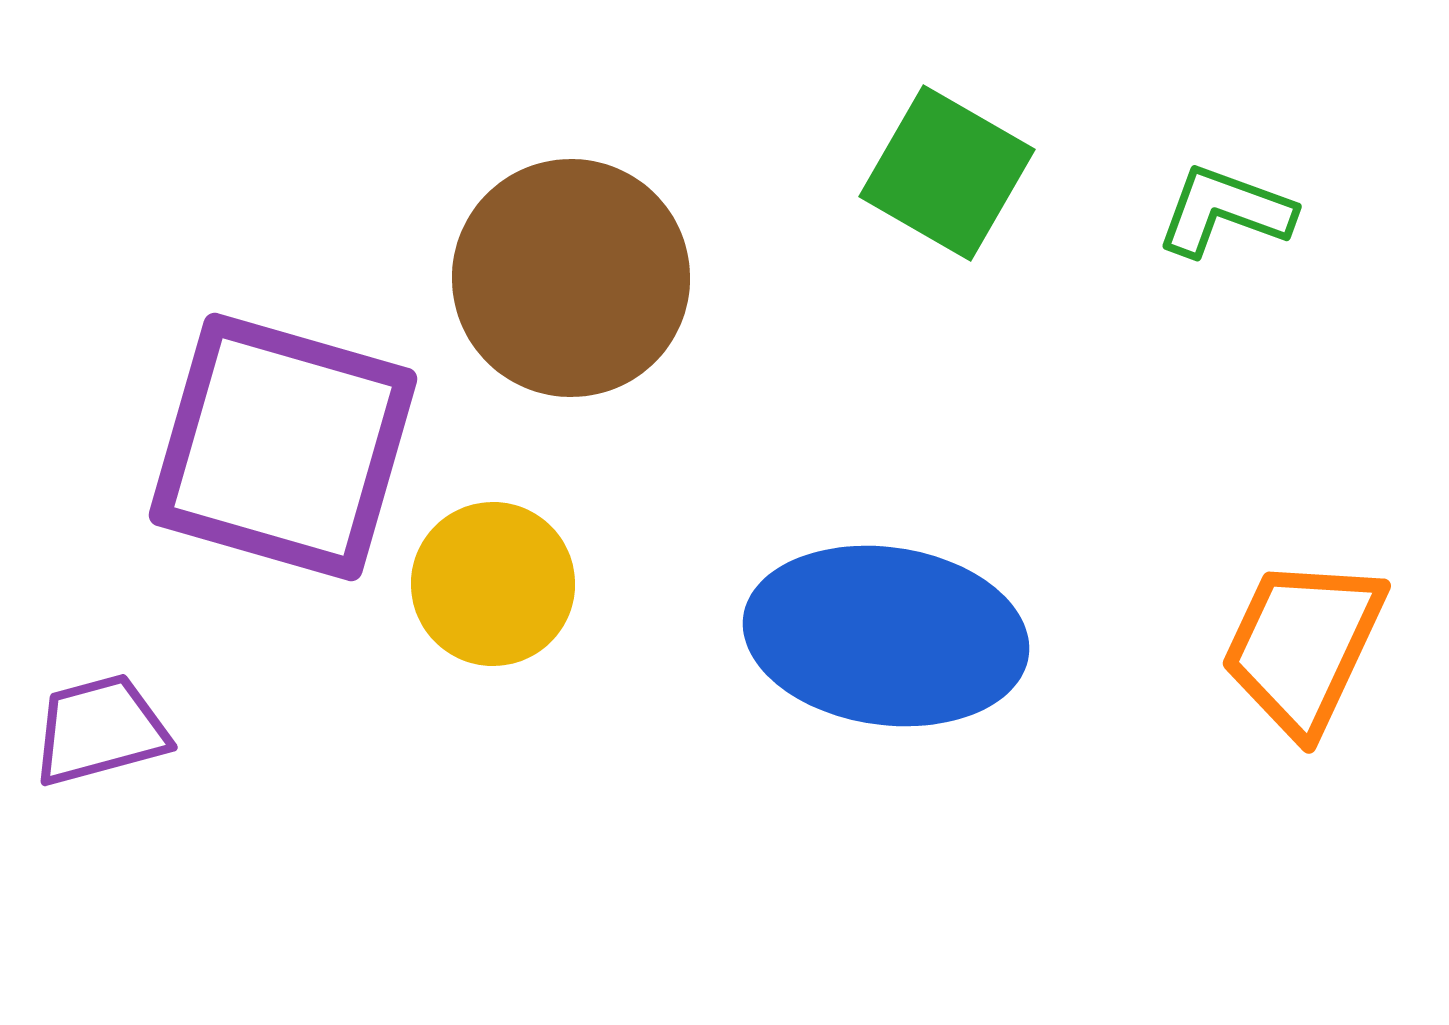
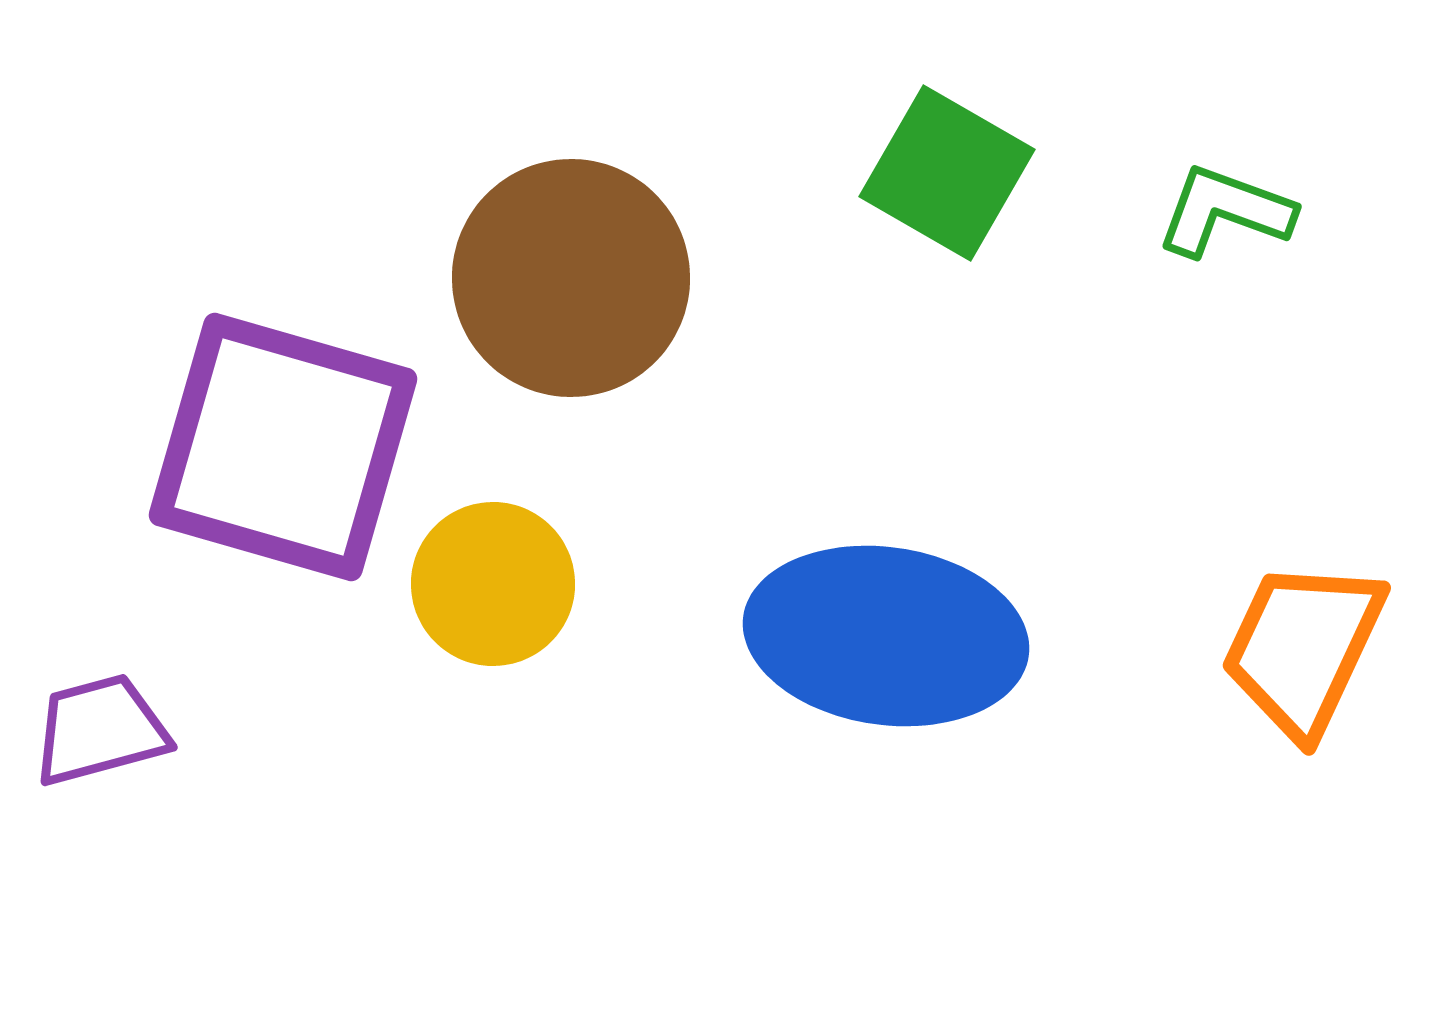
orange trapezoid: moved 2 px down
